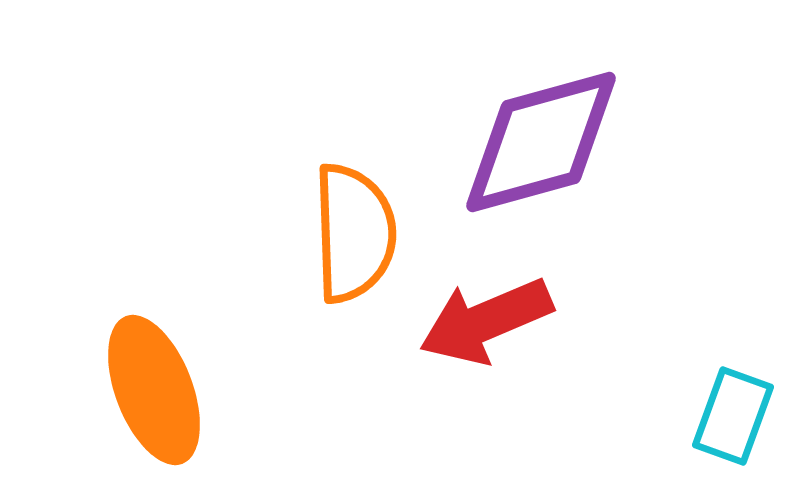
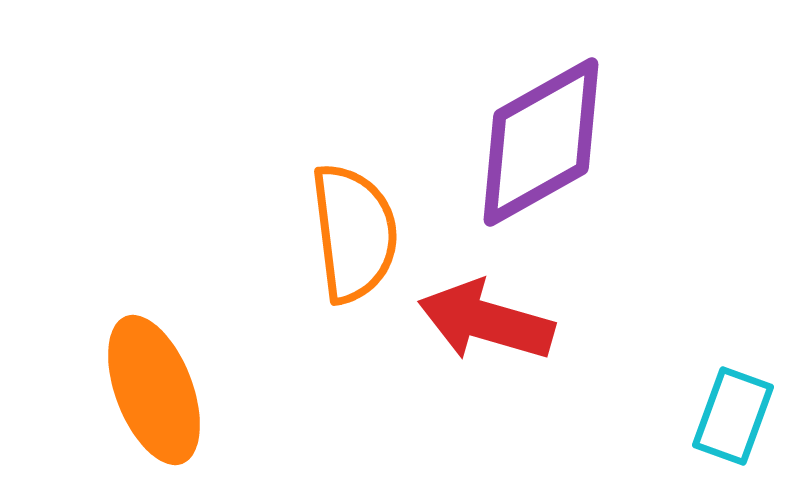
purple diamond: rotated 14 degrees counterclockwise
orange semicircle: rotated 5 degrees counterclockwise
red arrow: rotated 39 degrees clockwise
